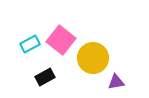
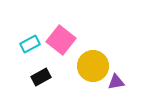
yellow circle: moved 8 px down
black rectangle: moved 4 px left
